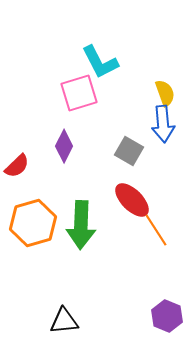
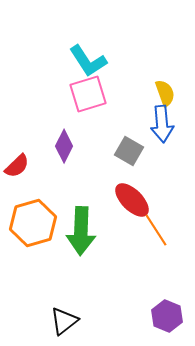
cyan L-shape: moved 12 px left, 1 px up; rotated 6 degrees counterclockwise
pink square: moved 9 px right, 1 px down
blue arrow: moved 1 px left
green arrow: moved 6 px down
black triangle: rotated 32 degrees counterclockwise
